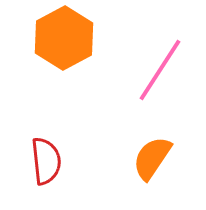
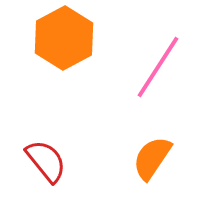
pink line: moved 2 px left, 3 px up
red semicircle: rotated 33 degrees counterclockwise
